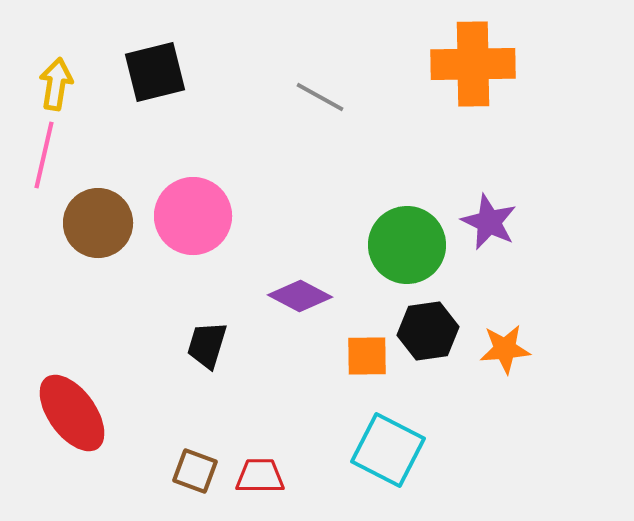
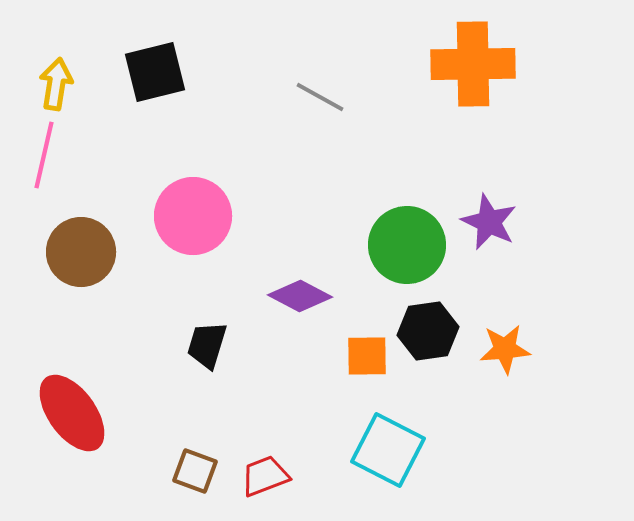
brown circle: moved 17 px left, 29 px down
red trapezoid: moved 5 px right; rotated 21 degrees counterclockwise
